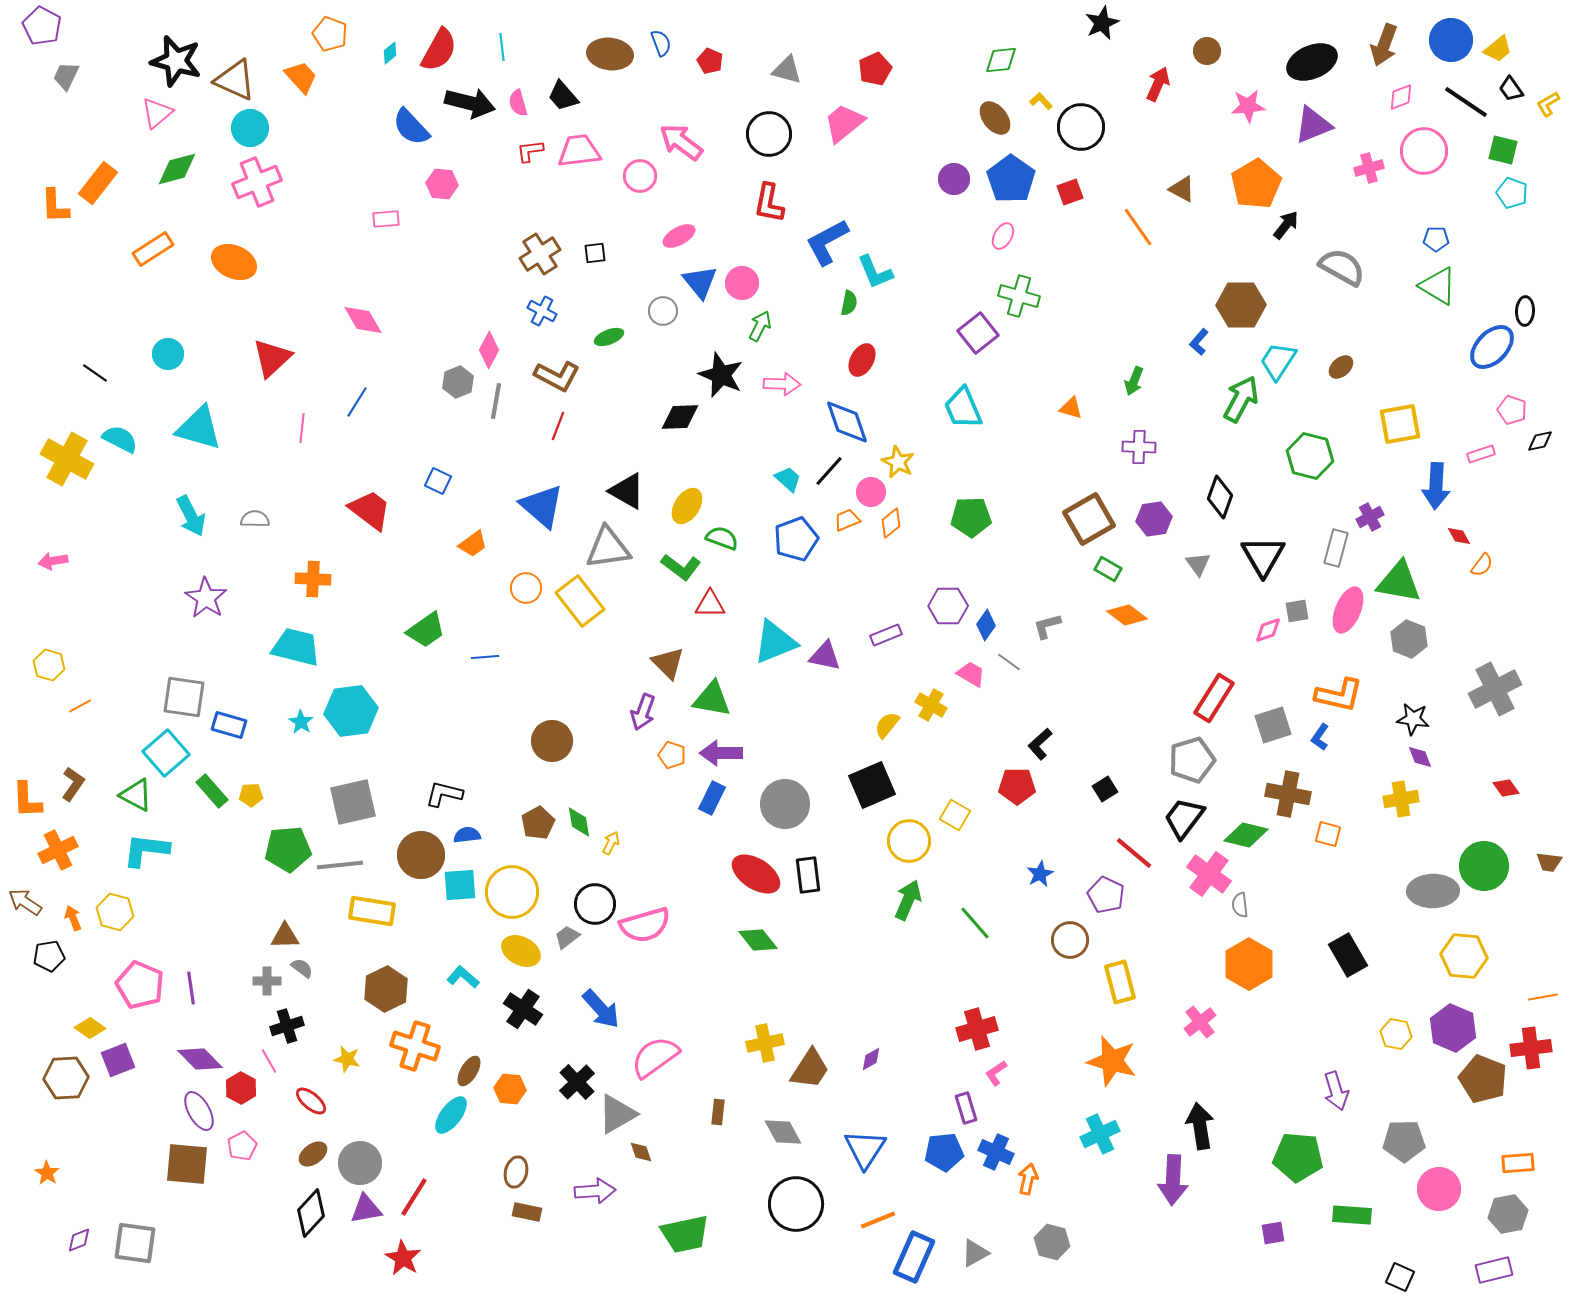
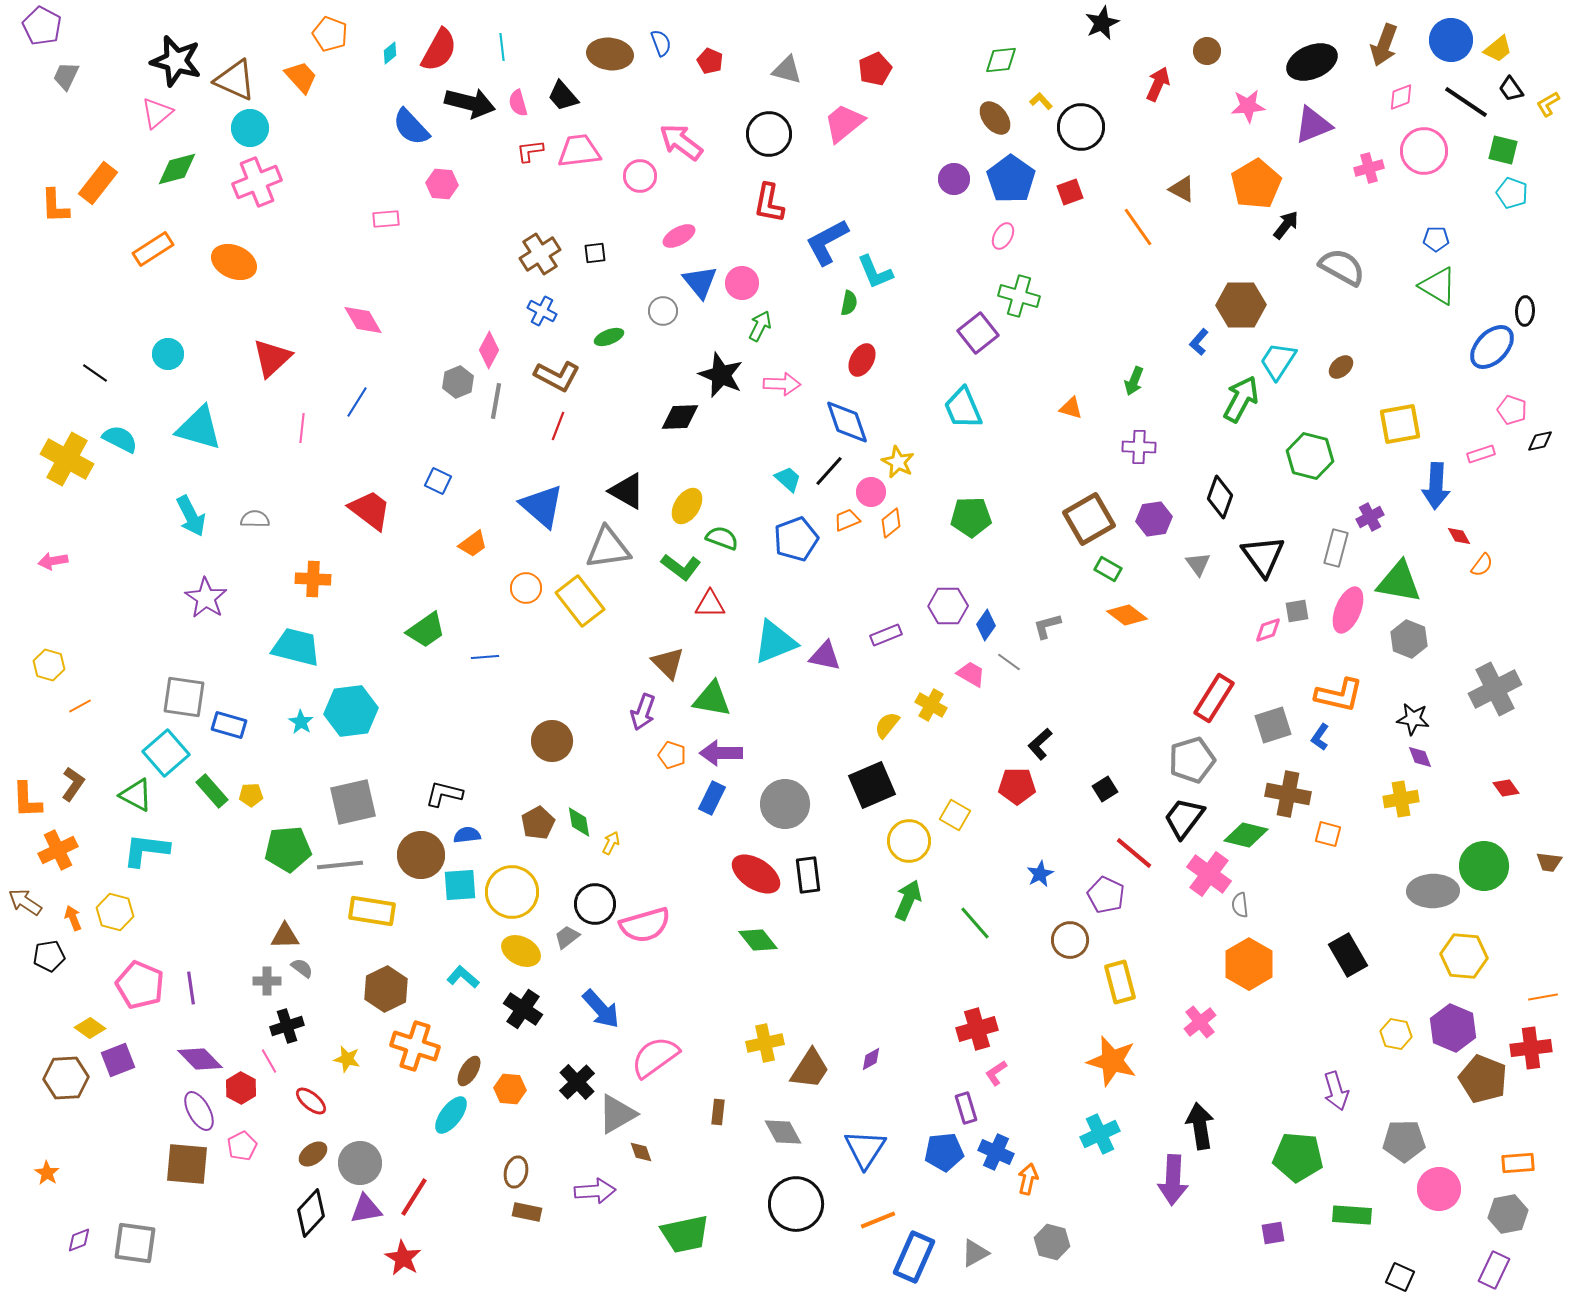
black triangle at (1263, 556): rotated 6 degrees counterclockwise
purple rectangle at (1494, 1270): rotated 51 degrees counterclockwise
